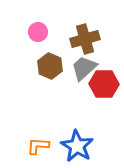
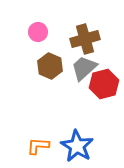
red hexagon: rotated 16 degrees counterclockwise
